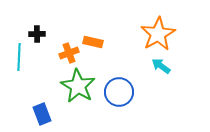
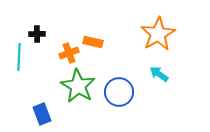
cyan arrow: moved 2 px left, 8 px down
